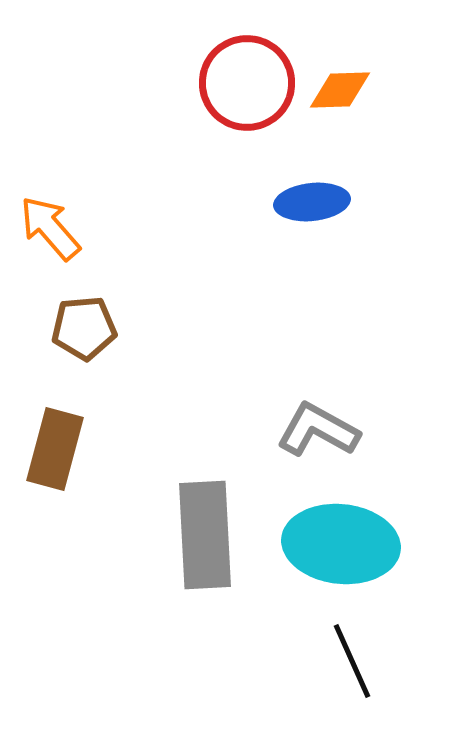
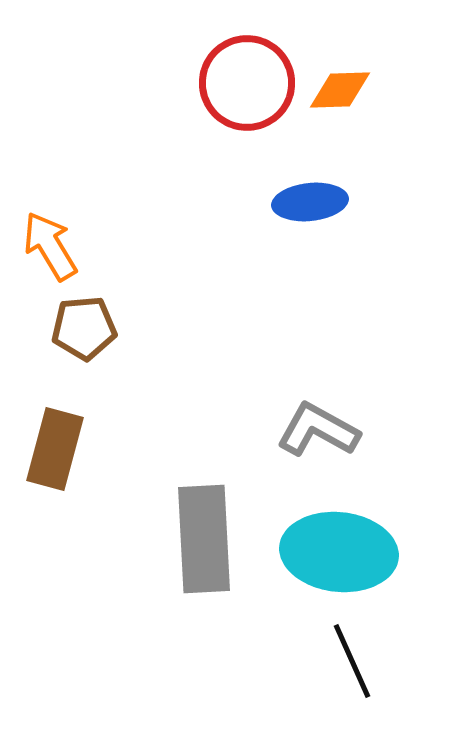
blue ellipse: moved 2 px left
orange arrow: moved 18 px down; rotated 10 degrees clockwise
gray rectangle: moved 1 px left, 4 px down
cyan ellipse: moved 2 px left, 8 px down
